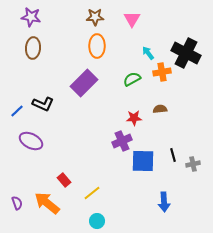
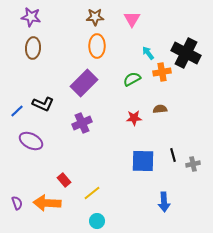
purple cross: moved 40 px left, 18 px up
orange arrow: rotated 36 degrees counterclockwise
